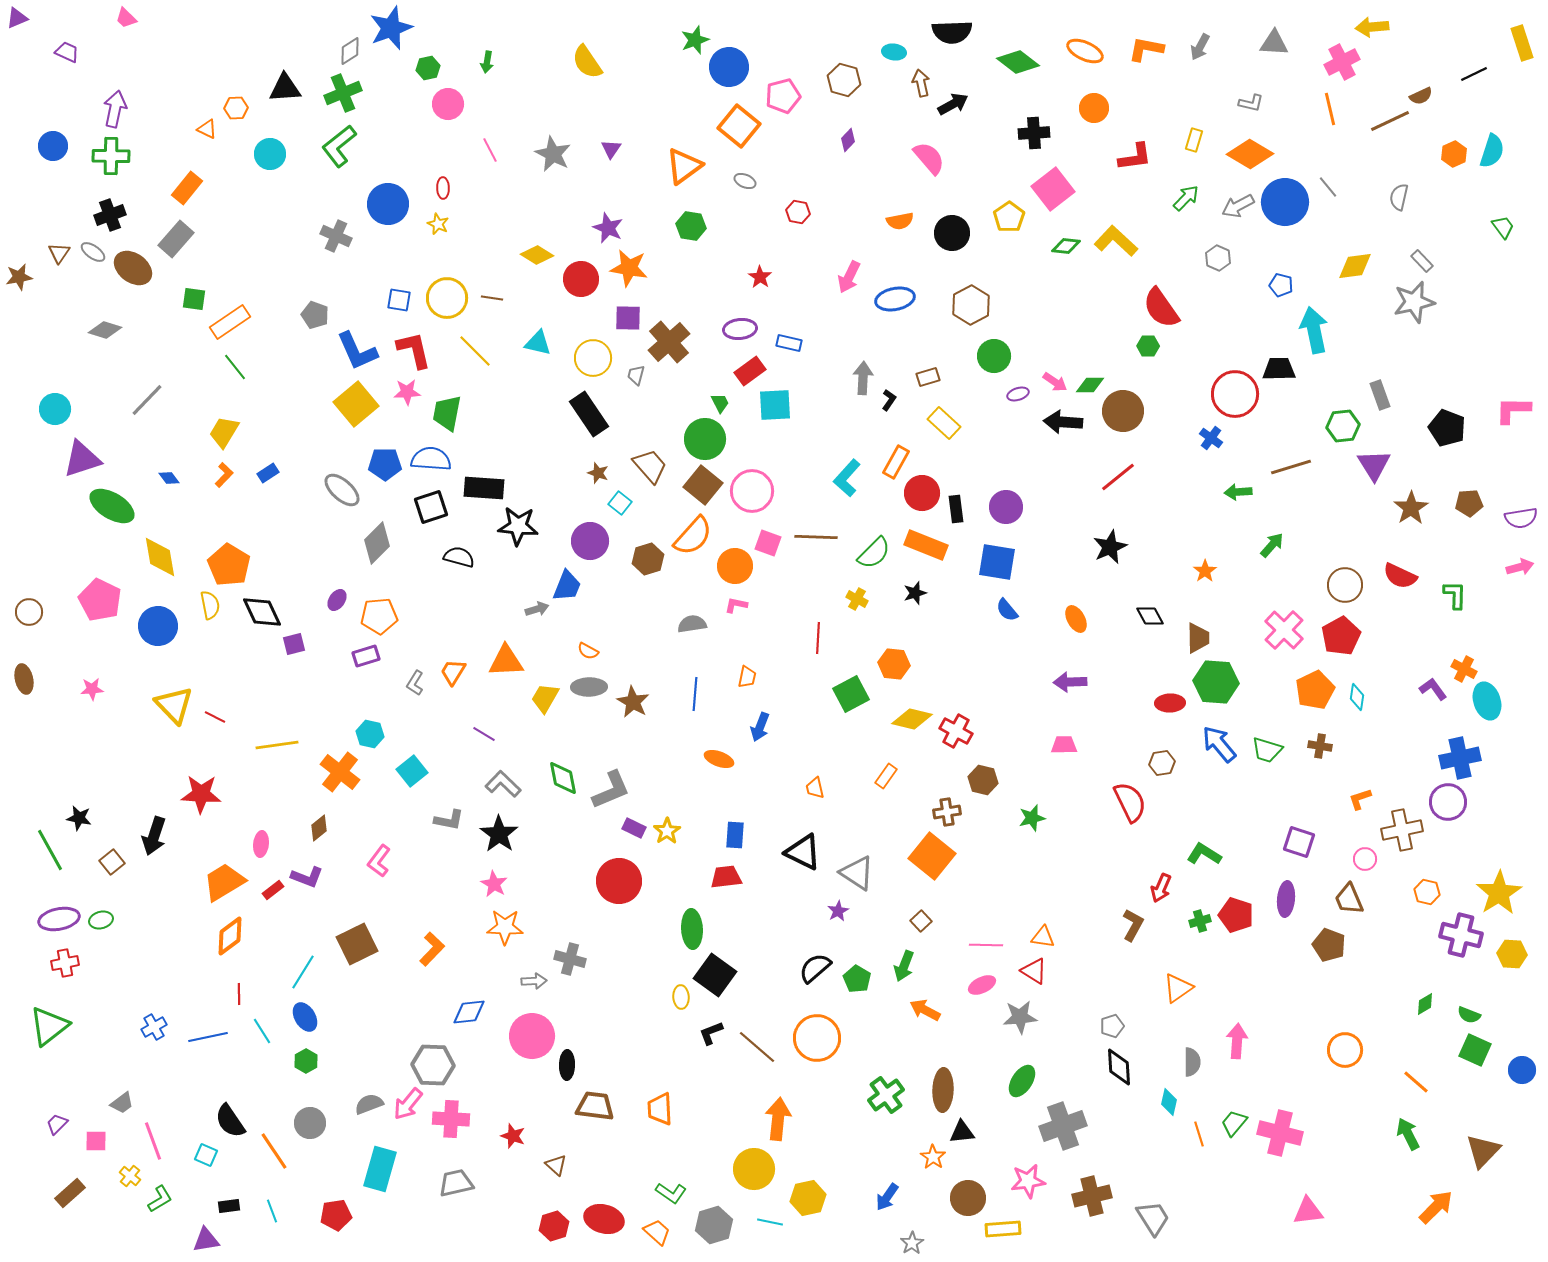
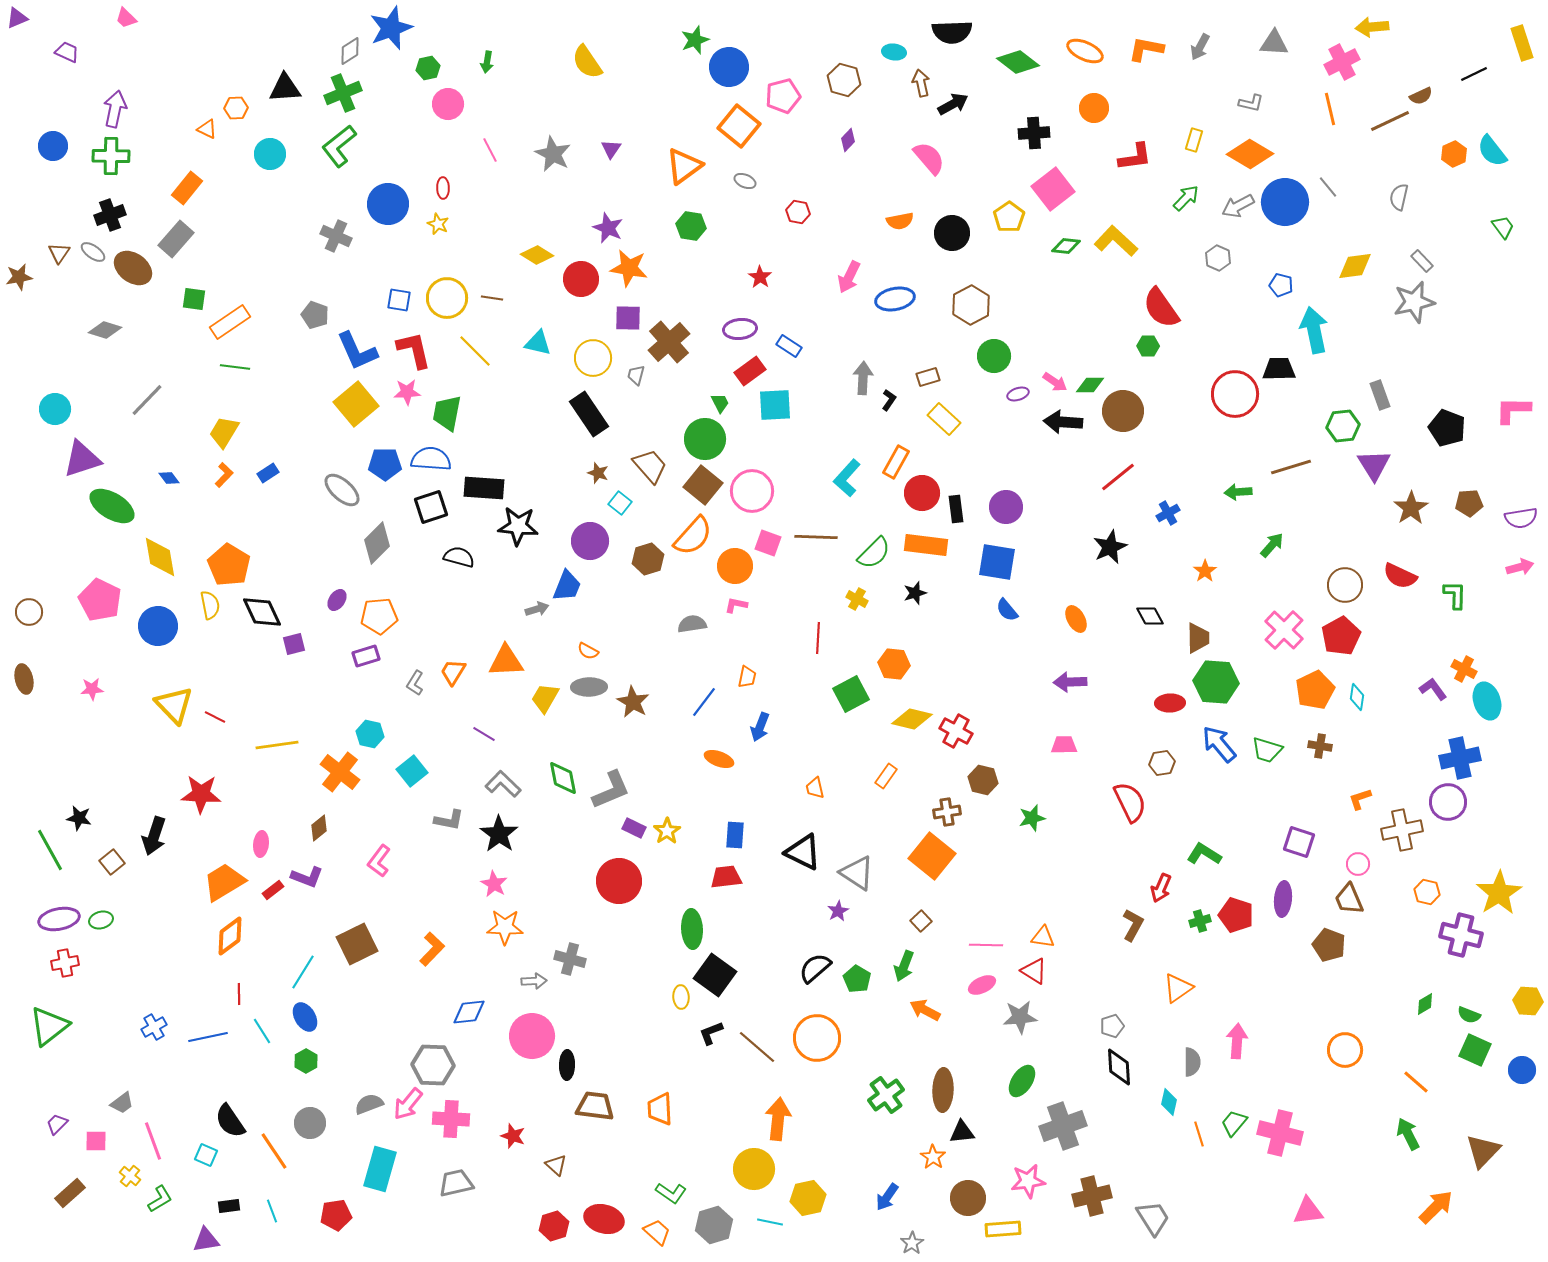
cyan semicircle at (1492, 151): rotated 124 degrees clockwise
blue rectangle at (789, 343): moved 3 px down; rotated 20 degrees clockwise
green line at (235, 367): rotated 44 degrees counterclockwise
yellow rectangle at (944, 423): moved 4 px up
blue cross at (1211, 438): moved 43 px left, 75 px down; rotated 25 degrees clockwise
orange rectangle at (926, 545): rotated 15 degrees counterclockwise
blue line at (695, 694): moved 9 px right, 8 px down; rotated 32 degrees clockwise
pink circle at (1365, 859): moved 7 px left, 5 px down
purple ellipse at (1286, 899): moved 3 px left
yellow hexagon at (1512, 954): moved 16 px right, 47 px down
